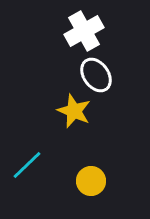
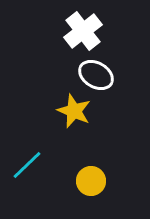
white cross: moved 1 px left; rotated 9 degrees counterclockwise
white ellipse: rotated 24 degrees counterclockwise
